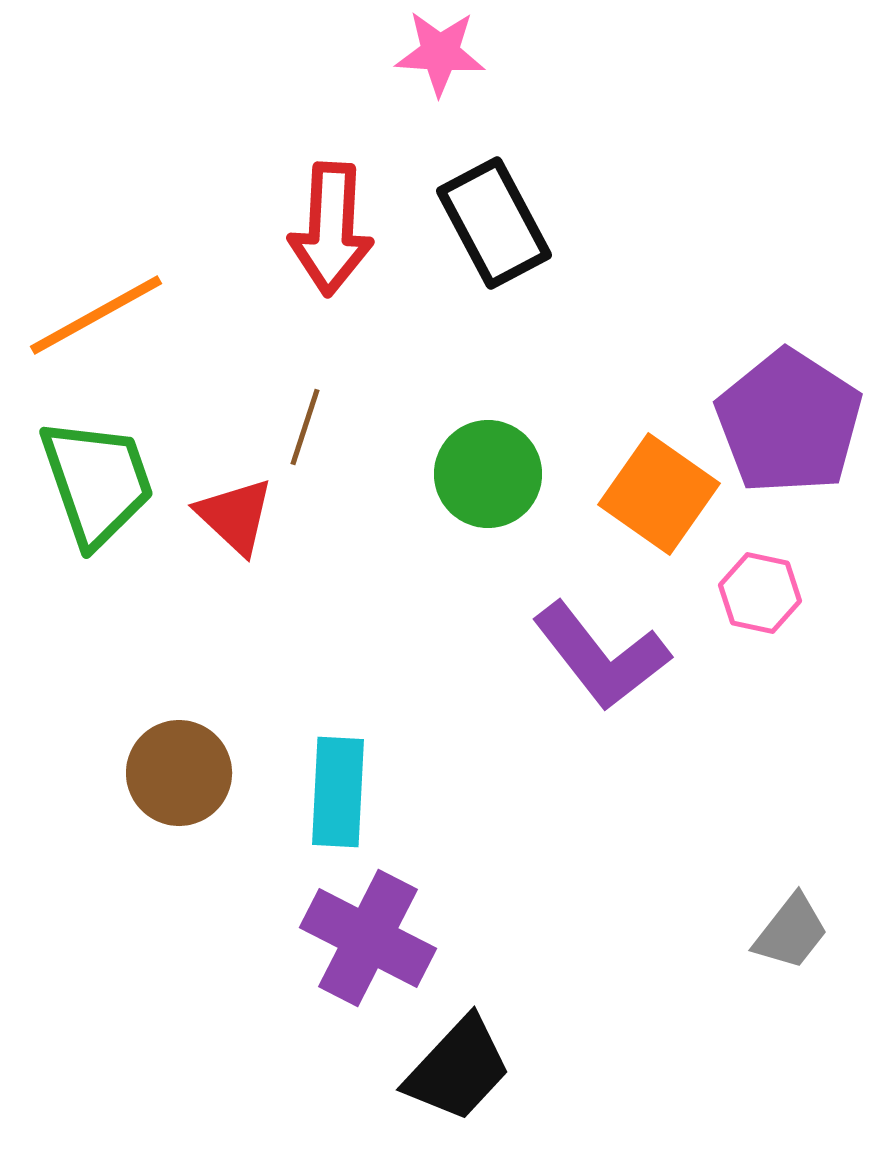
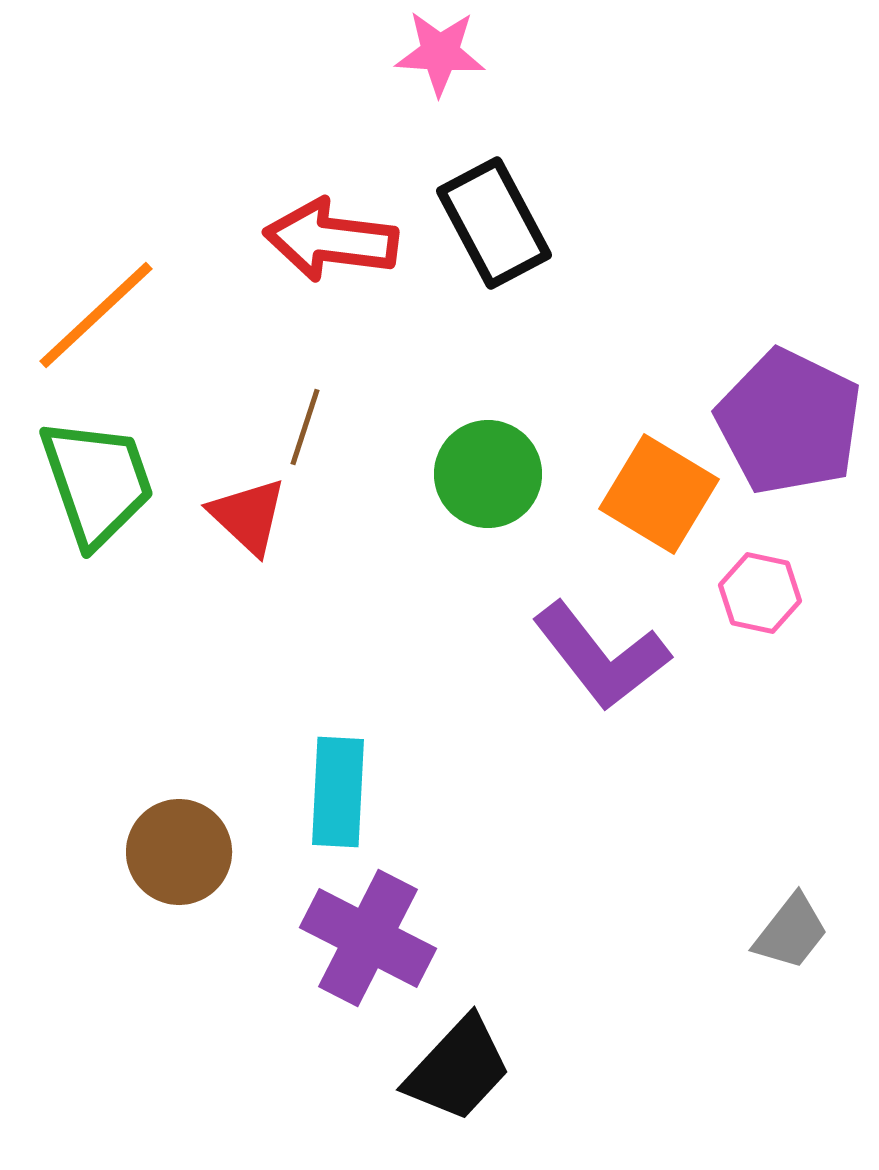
red arrow: moved 11 px down; rotated 94 degrees clockwise
orange line: rotated 14 degrees counterclockwise
purple pentagon: rotated 7 degrees counterclockwise
orange square: rotated 4 degrees counterclockwise
red triangle: moved 13 px right
brown circle: moved 79 px down
